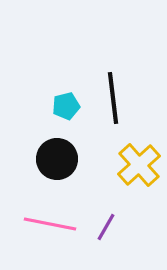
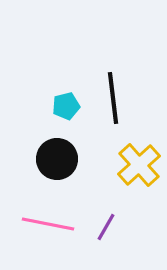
pink line: moved 2 px left
